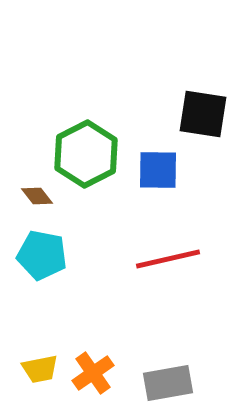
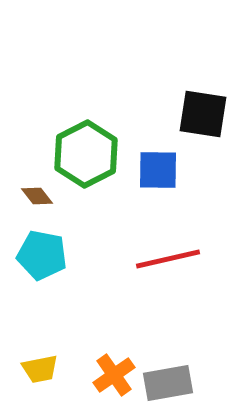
orange cross: moved 21 px right, 2 px down
